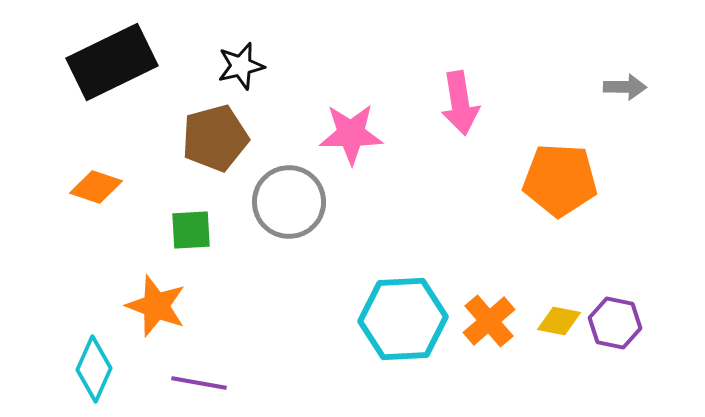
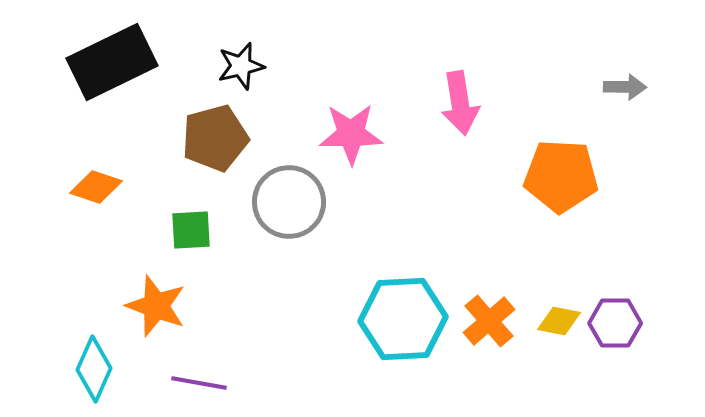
orange pentagon: moved 1 px right, 4 px up
purple hexagon: rotated 12 degrees counterclockwise
